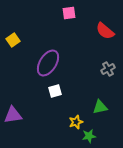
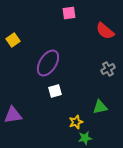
green star: moved 4 px left, 2 px down
